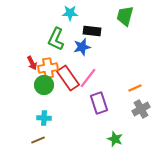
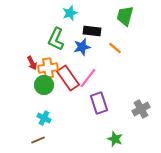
cyan star: rotated 21 degrees counterclockwise
orange line: moved 20 px left, 40 px up; rotated 64 degrees clockwise
cyan cross: rotated 24 degrees clockwise
